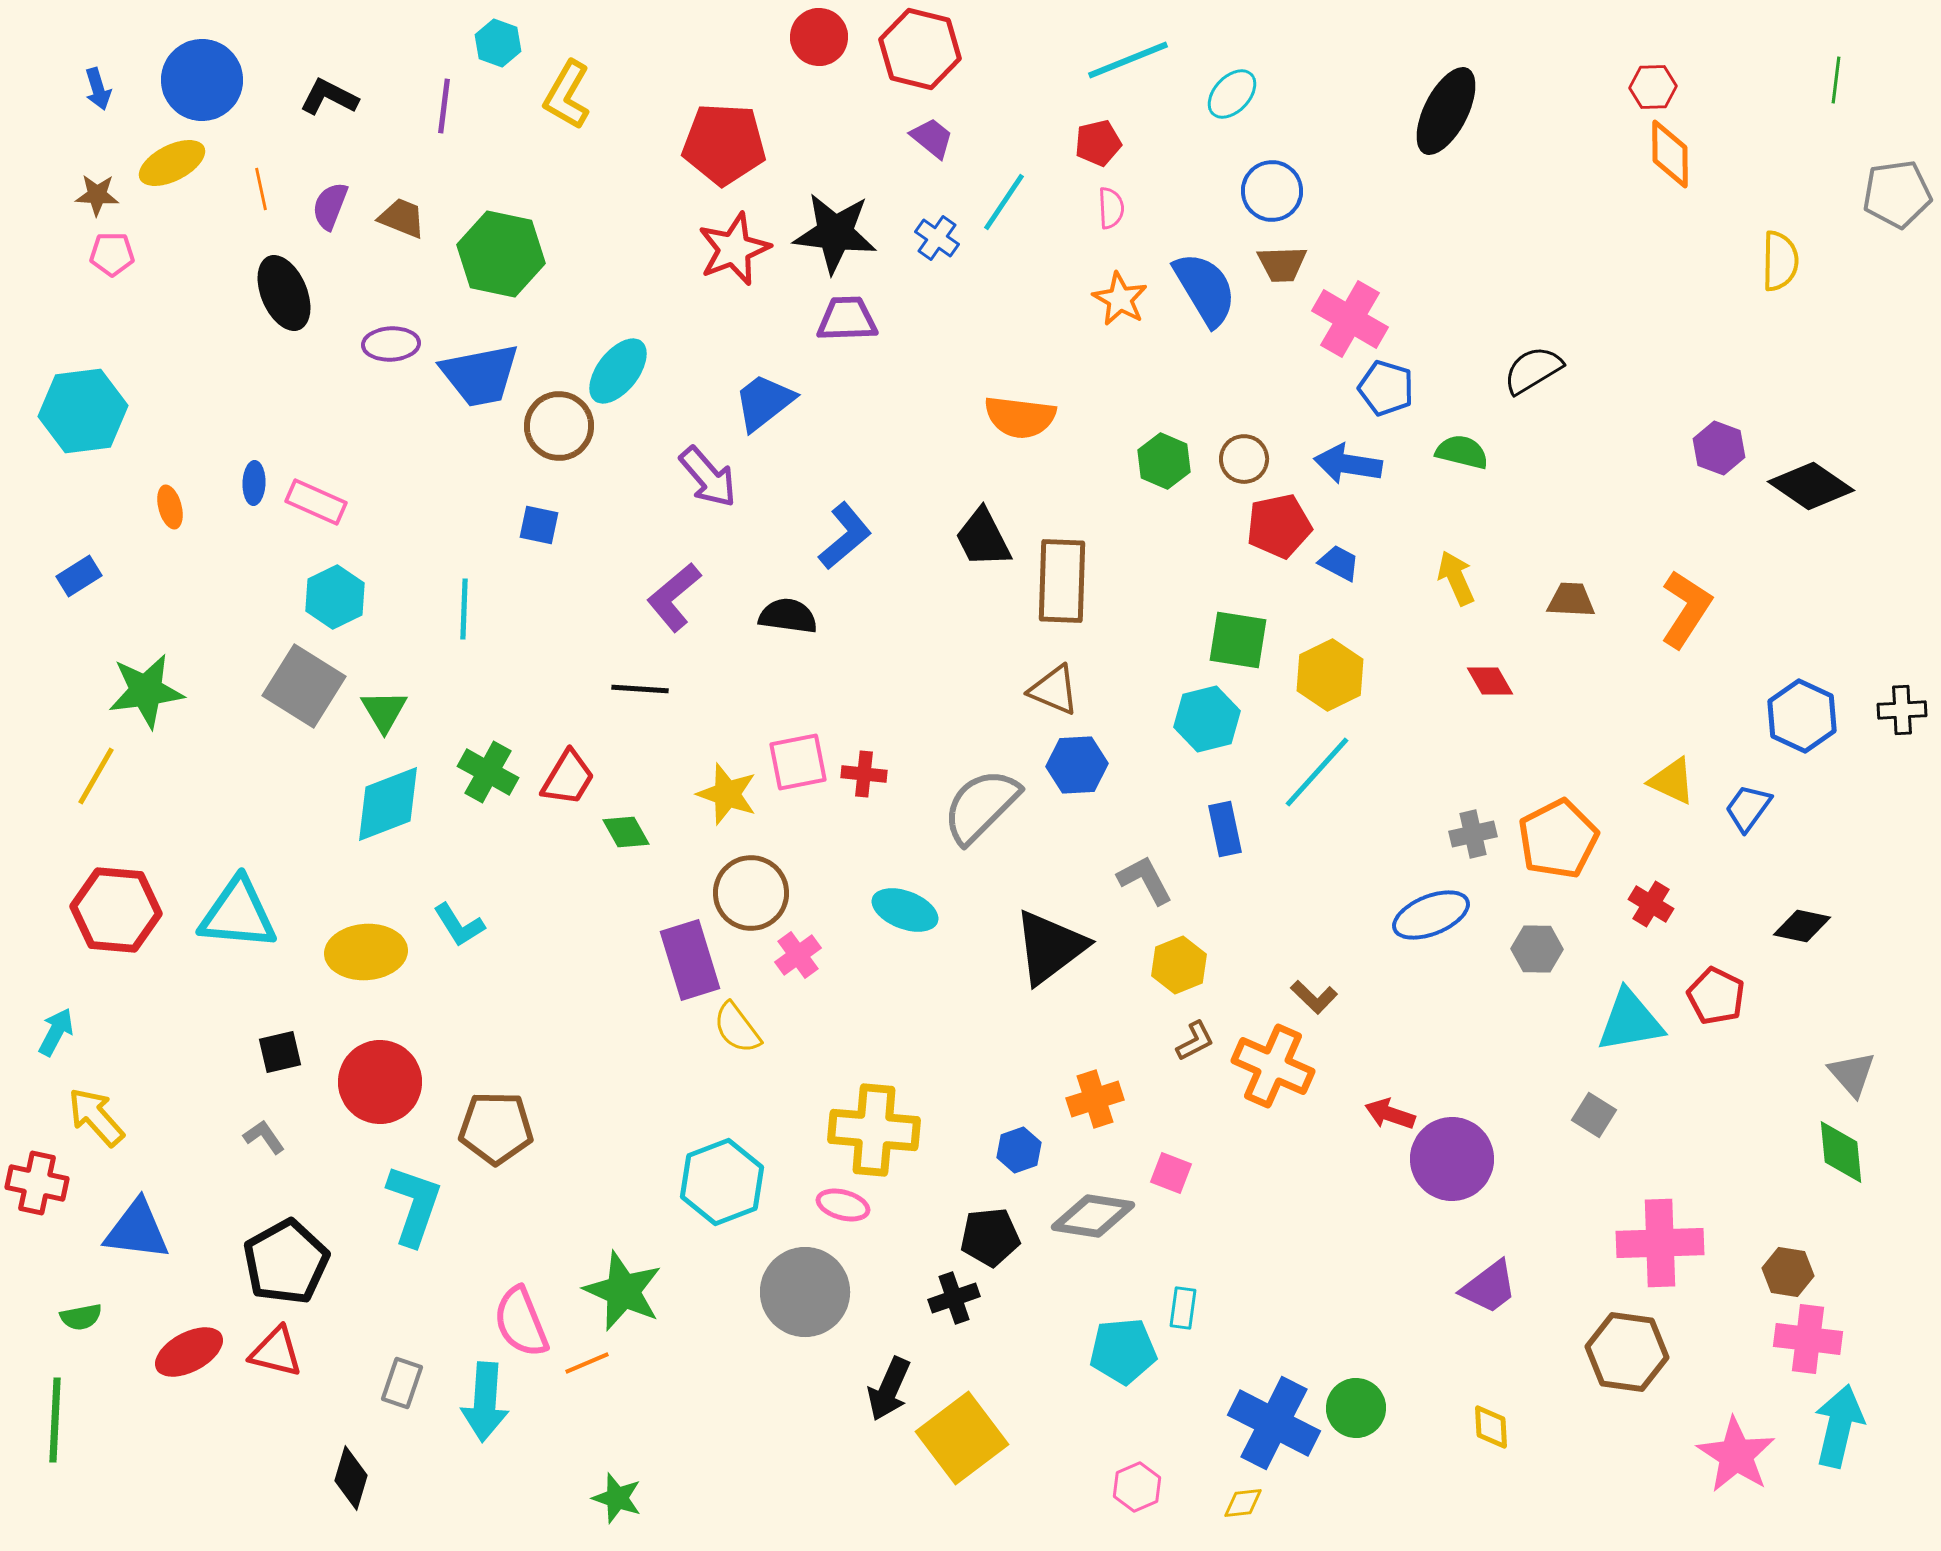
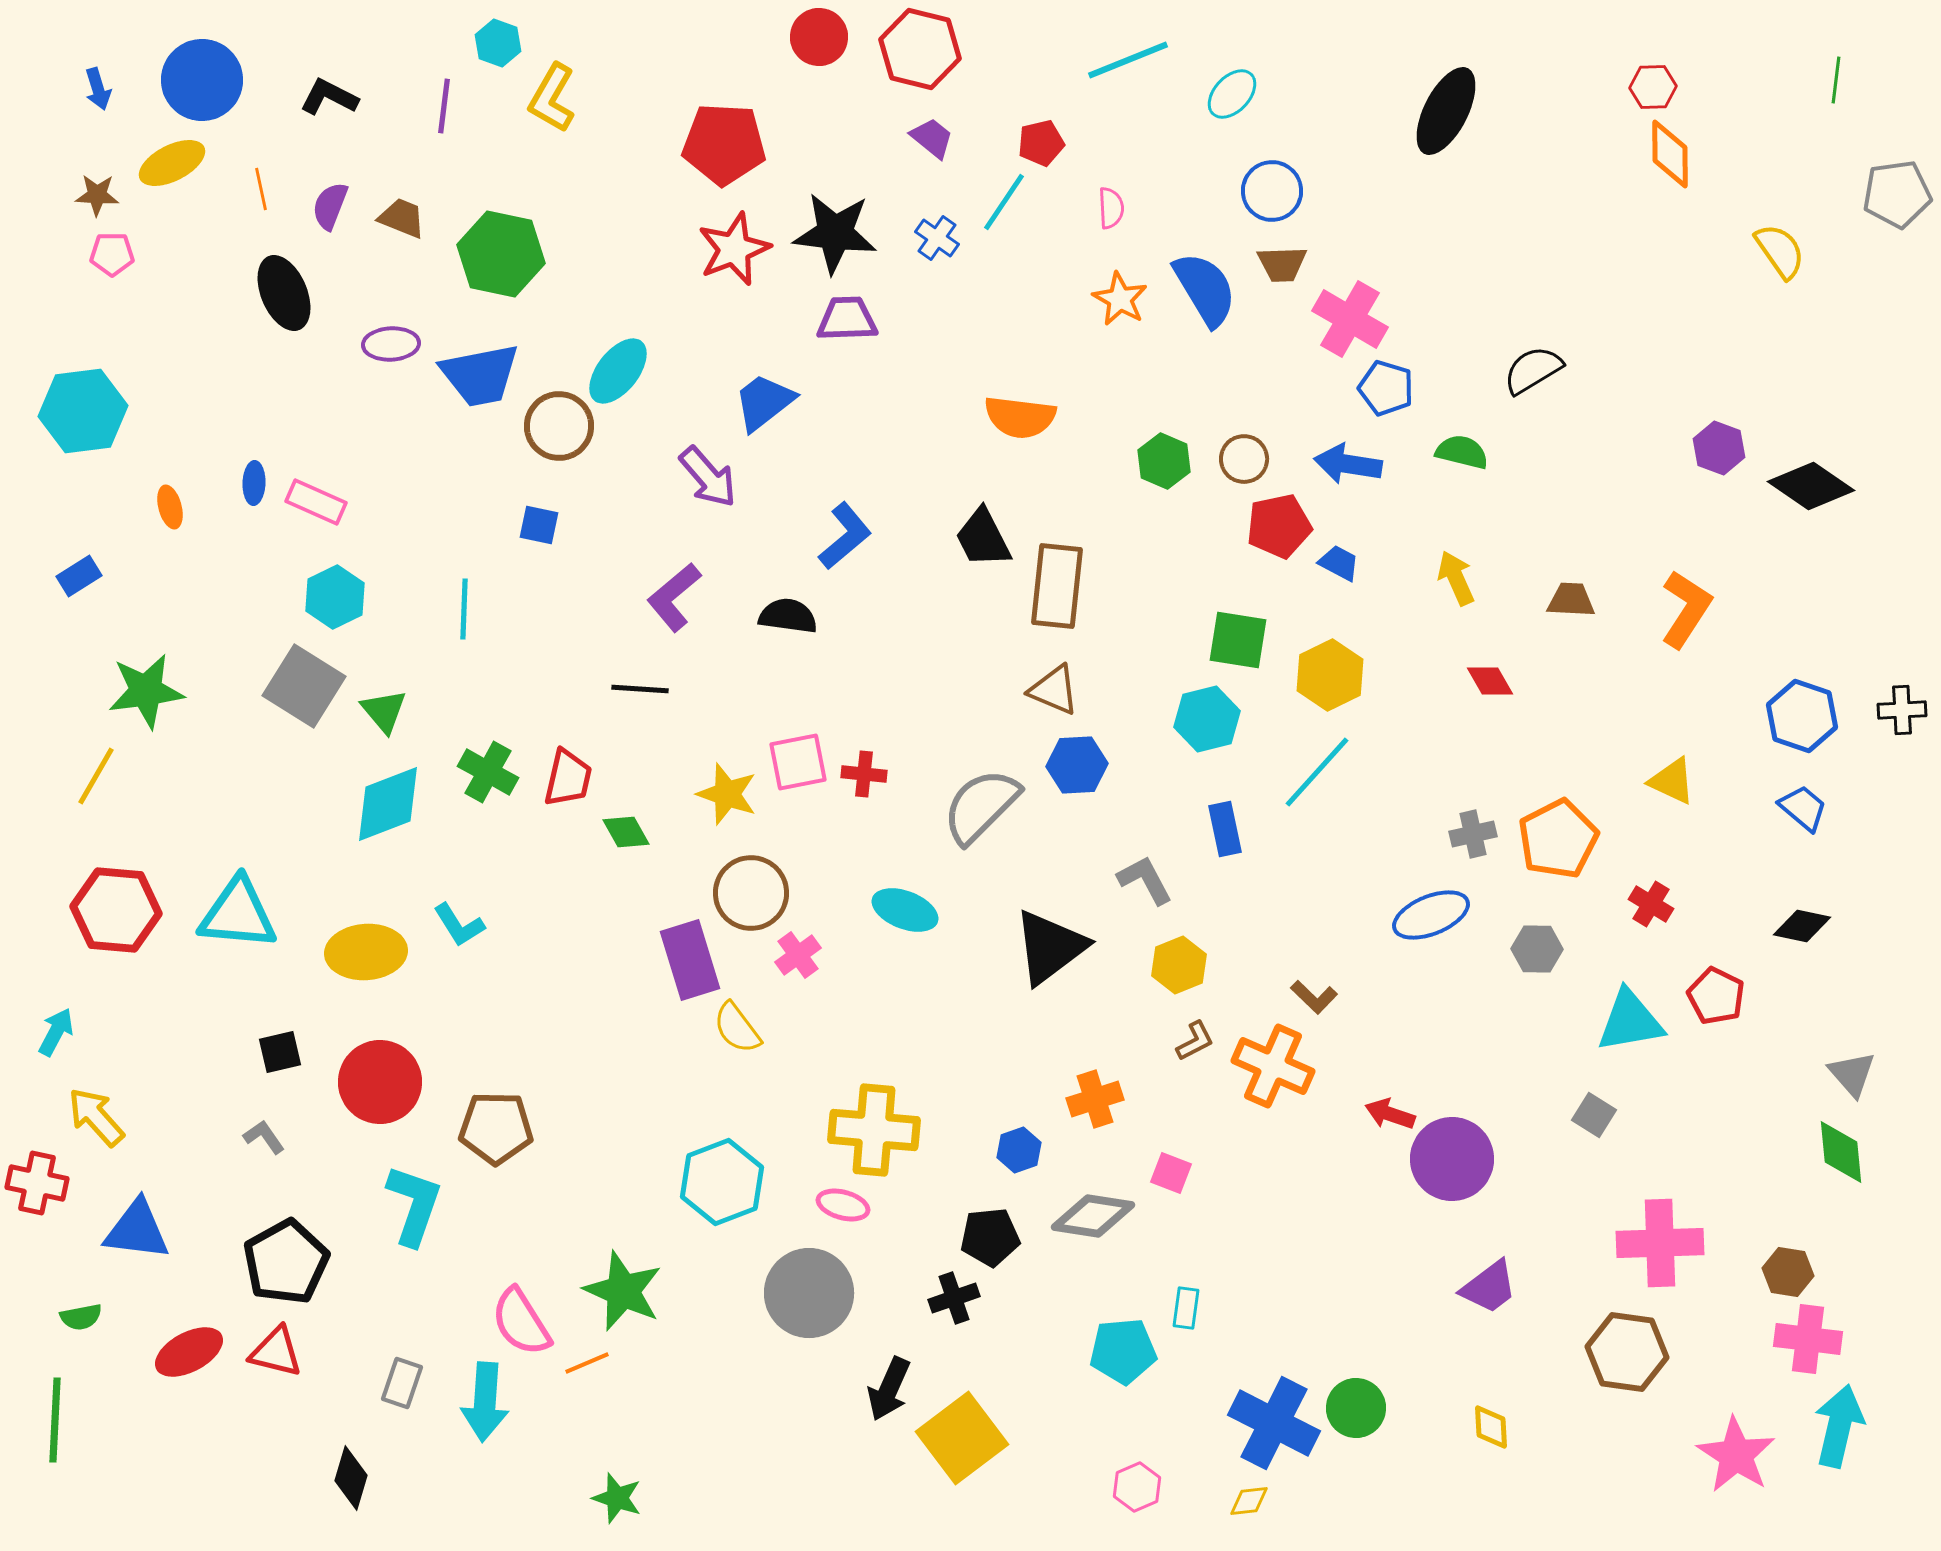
yellow L-shape at (567, 95): moved 15 px left, 3 px down
red pentagon at (1098, 143): moved 57 px left
yellow semicircle at (1780, 261): moved 10 px up; rotated 36 degrees counterclockwise
brown rectangle at (1062, 581): moved 5 px left, 5 px down; rotated 4 degrees clockwise
green triangle at (384, 711): rotated 9 degrees counterclockwise
blue hexagon at (1802, 716): rotated 6 degrees counterclockwise
red trapezoid at (568, 778): rotated 18 degrees counterclockwise
blue trapezoid at (1748, 808): moved 55 px right; rotated 94 degrees clockwise
gray circle at (805, 1292): moved 4 px right, 1 px down
cyan rectangle at (1183, 1308): moved 3 px right
pink semicircle at (521, 1322): rotated 10 degrees counterclockwise
yellow diamond at (1243, 1503): moved 6 px right, 2 px up
